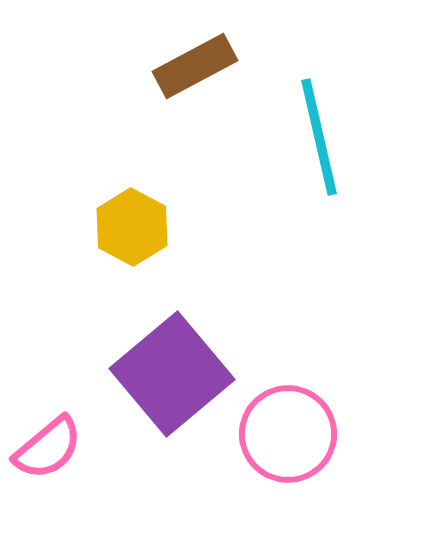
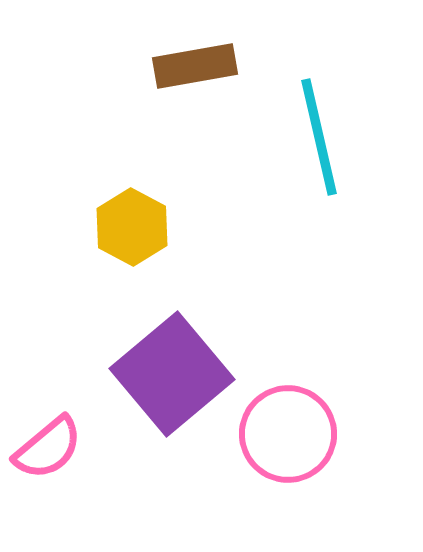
brown rectangle: rotated 18 degrees clockwise
